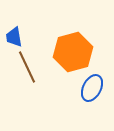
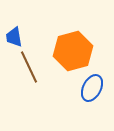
orange hexagon: moved 1 px up
brown line: moved 2 px right
